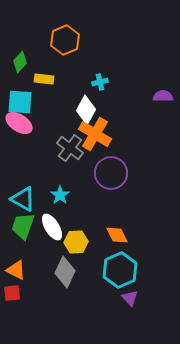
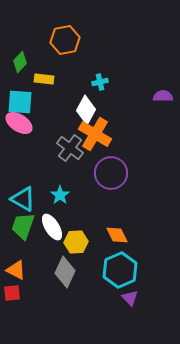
orange hexagon: rotated 12 degrees clockwise
